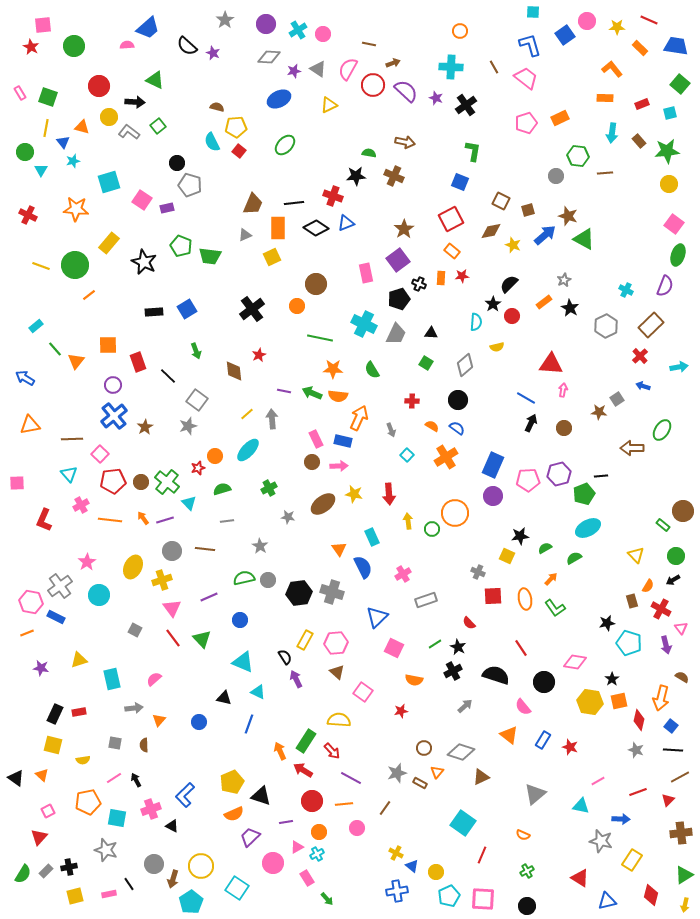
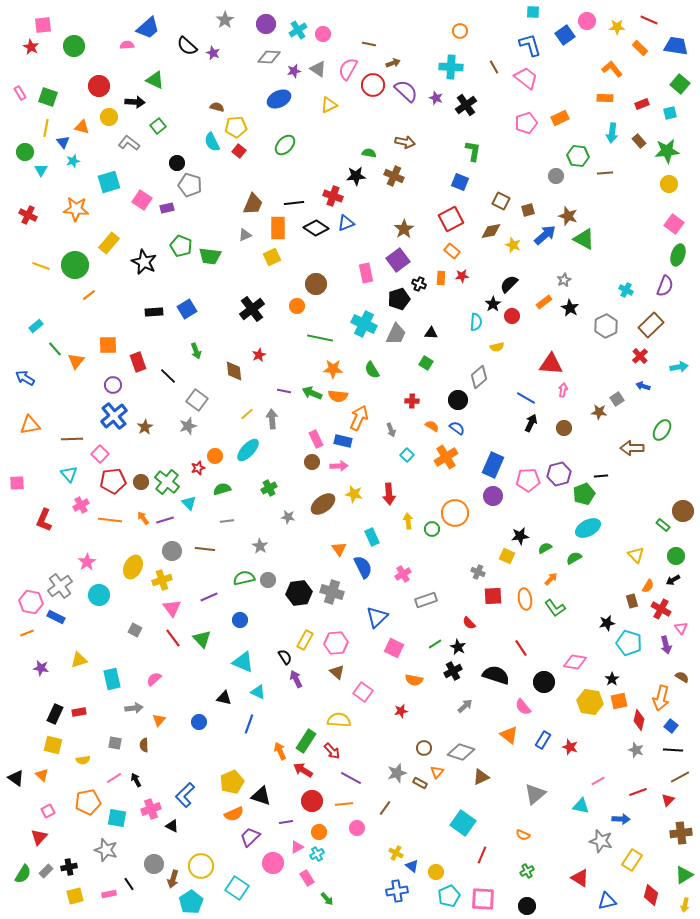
gray L-shape at (129, 132): moved 11 px down
gray diamond at (465, 365): moved 14 px right, 12 px down
